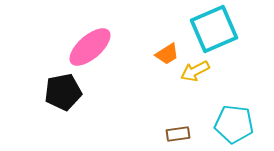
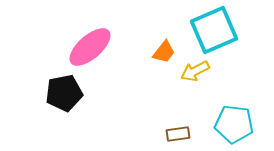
cyan square: moved 1 px down
orange trapezoid: moved 3 px left, 2 px up; rotated 20 degrees counterclockwise
black pentagon: moved 1 px right, 1 px down
